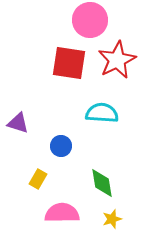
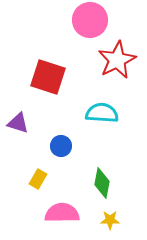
red square: moved 21 px left, 14 px down; rotated 9 degrees clockwise
green diamond: rotated 20 degrees clockwise
yellow star: moved 2 px left, 1 px down; rotated 18 degrees clockwise
